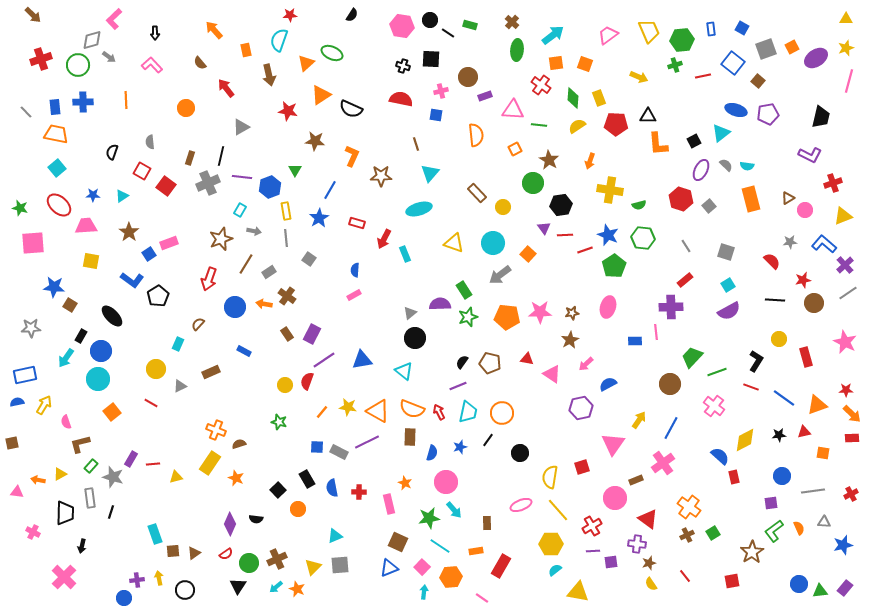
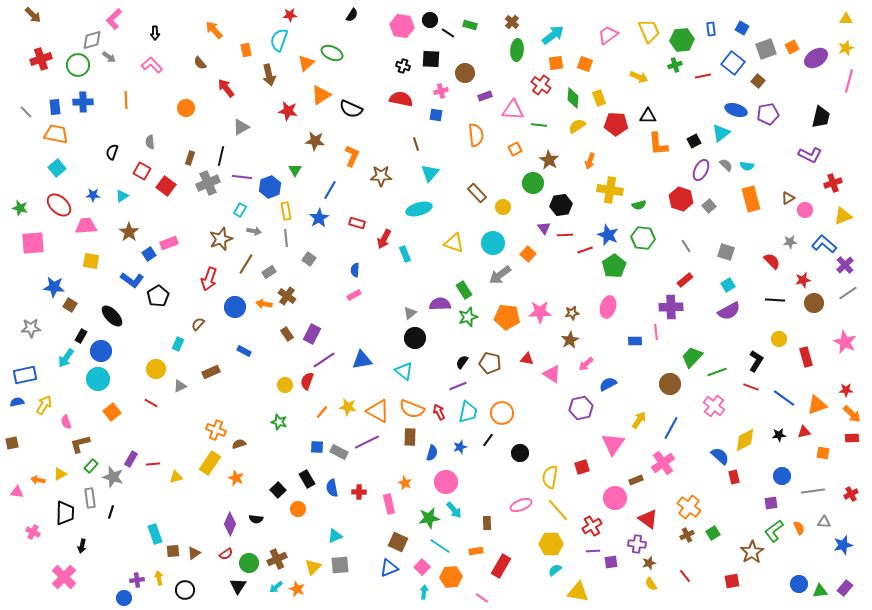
brown circle at (468, 77): moved 3 px left, 4 px up
